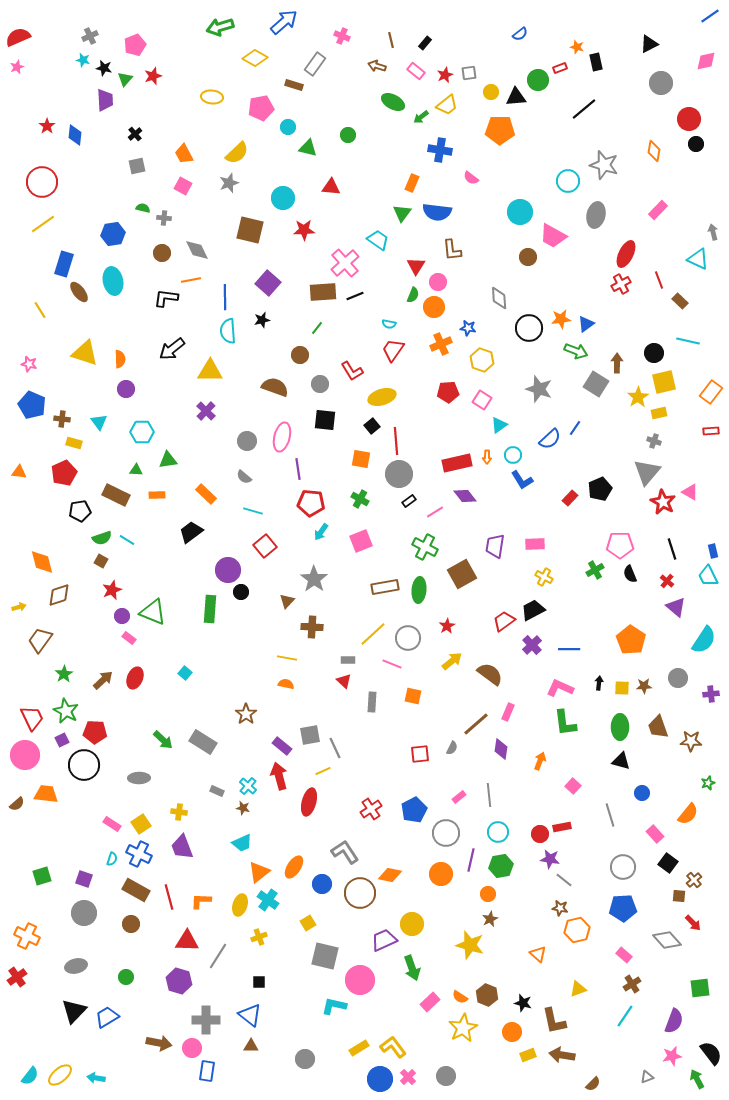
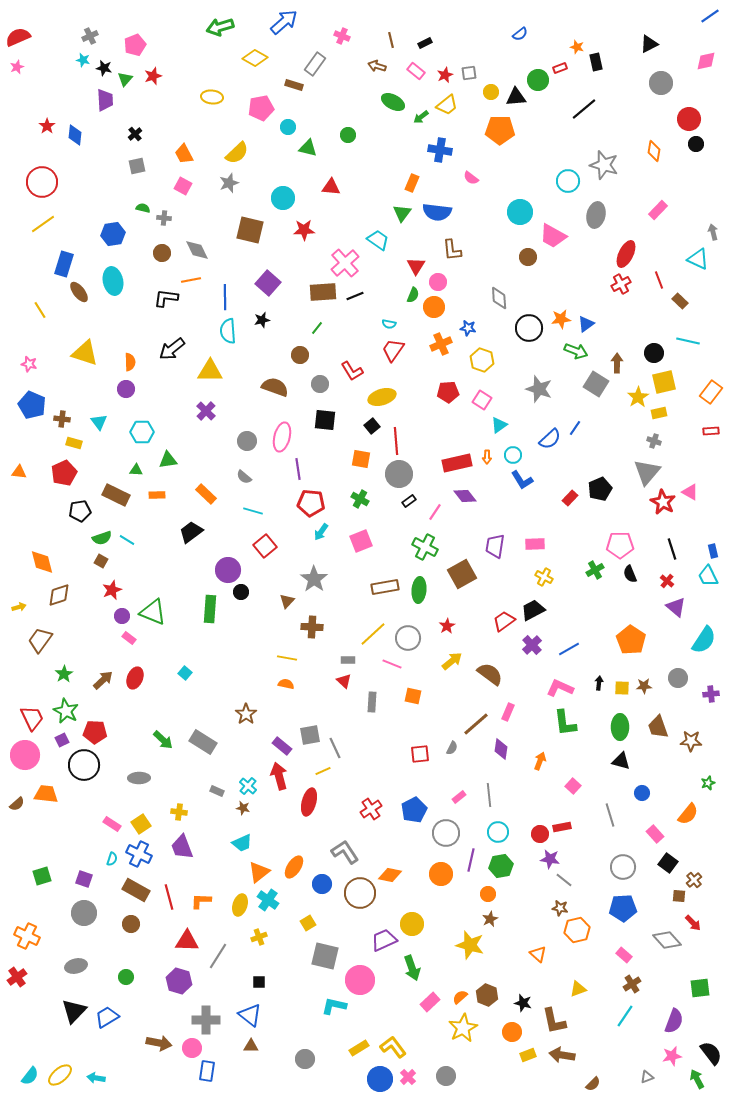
black rectangle at (425, 43): rotated 24 degrees clockwise
orange semicircle at (120, 359): moved 10 px right, 3 px down
pink line at (435, 512): rotated 24 degrees counterclockwise
blue line at (569, 649): rotated 30 degrees counterclockwise
orange semicircle at (460, 997): rotated 105 degrees clockwise
